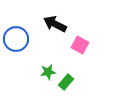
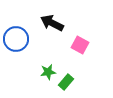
black arrow: moved 3 px left, 1 px up
